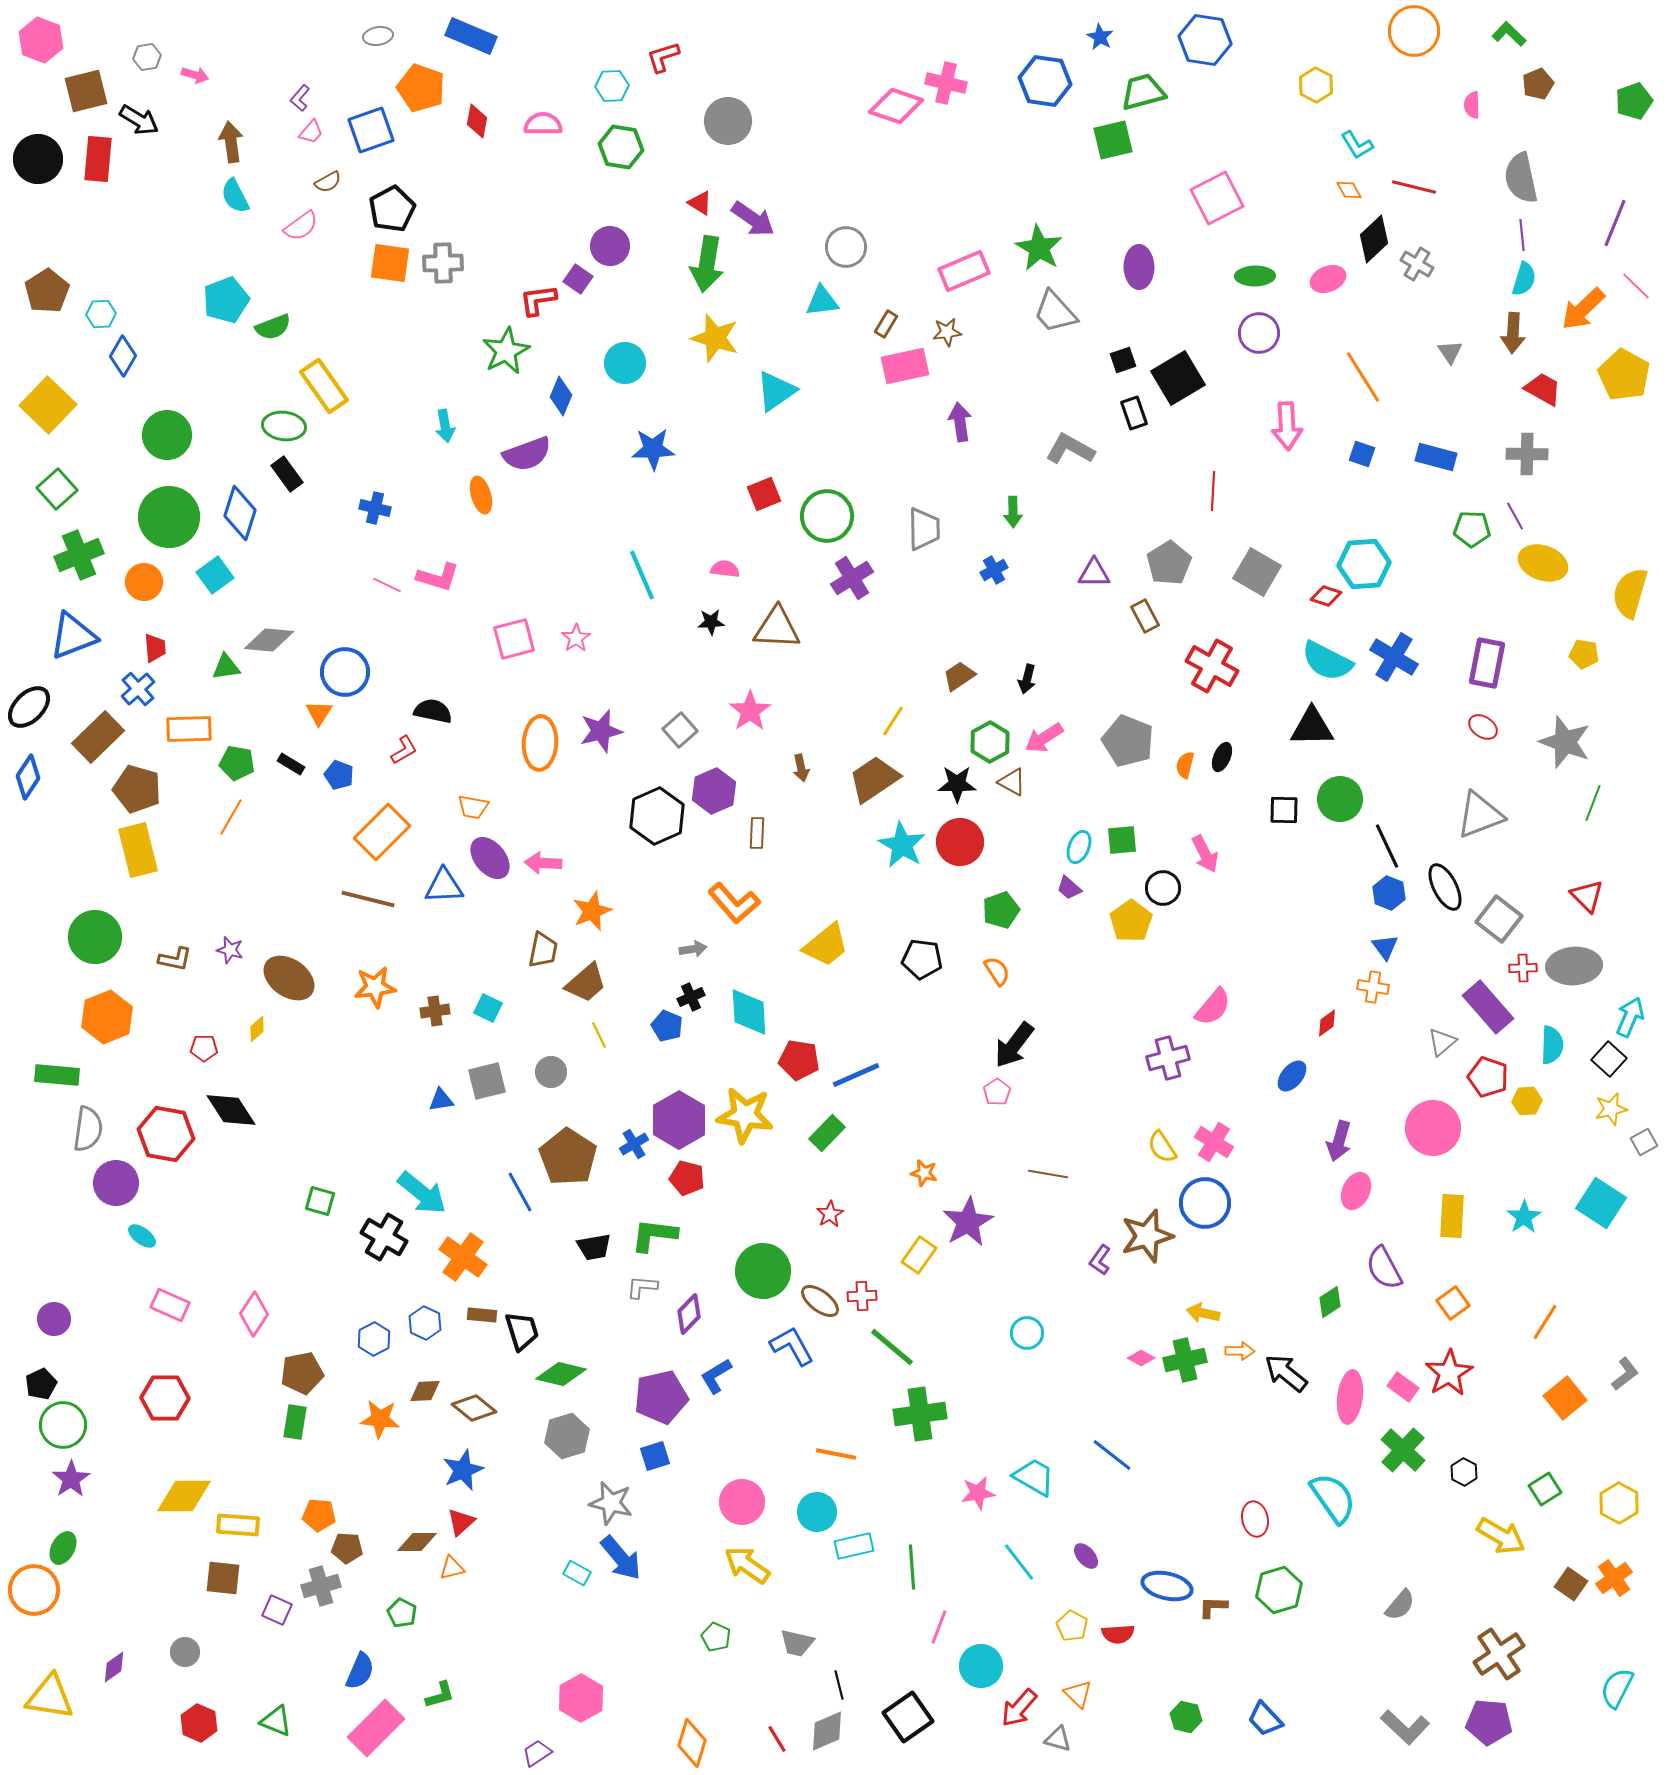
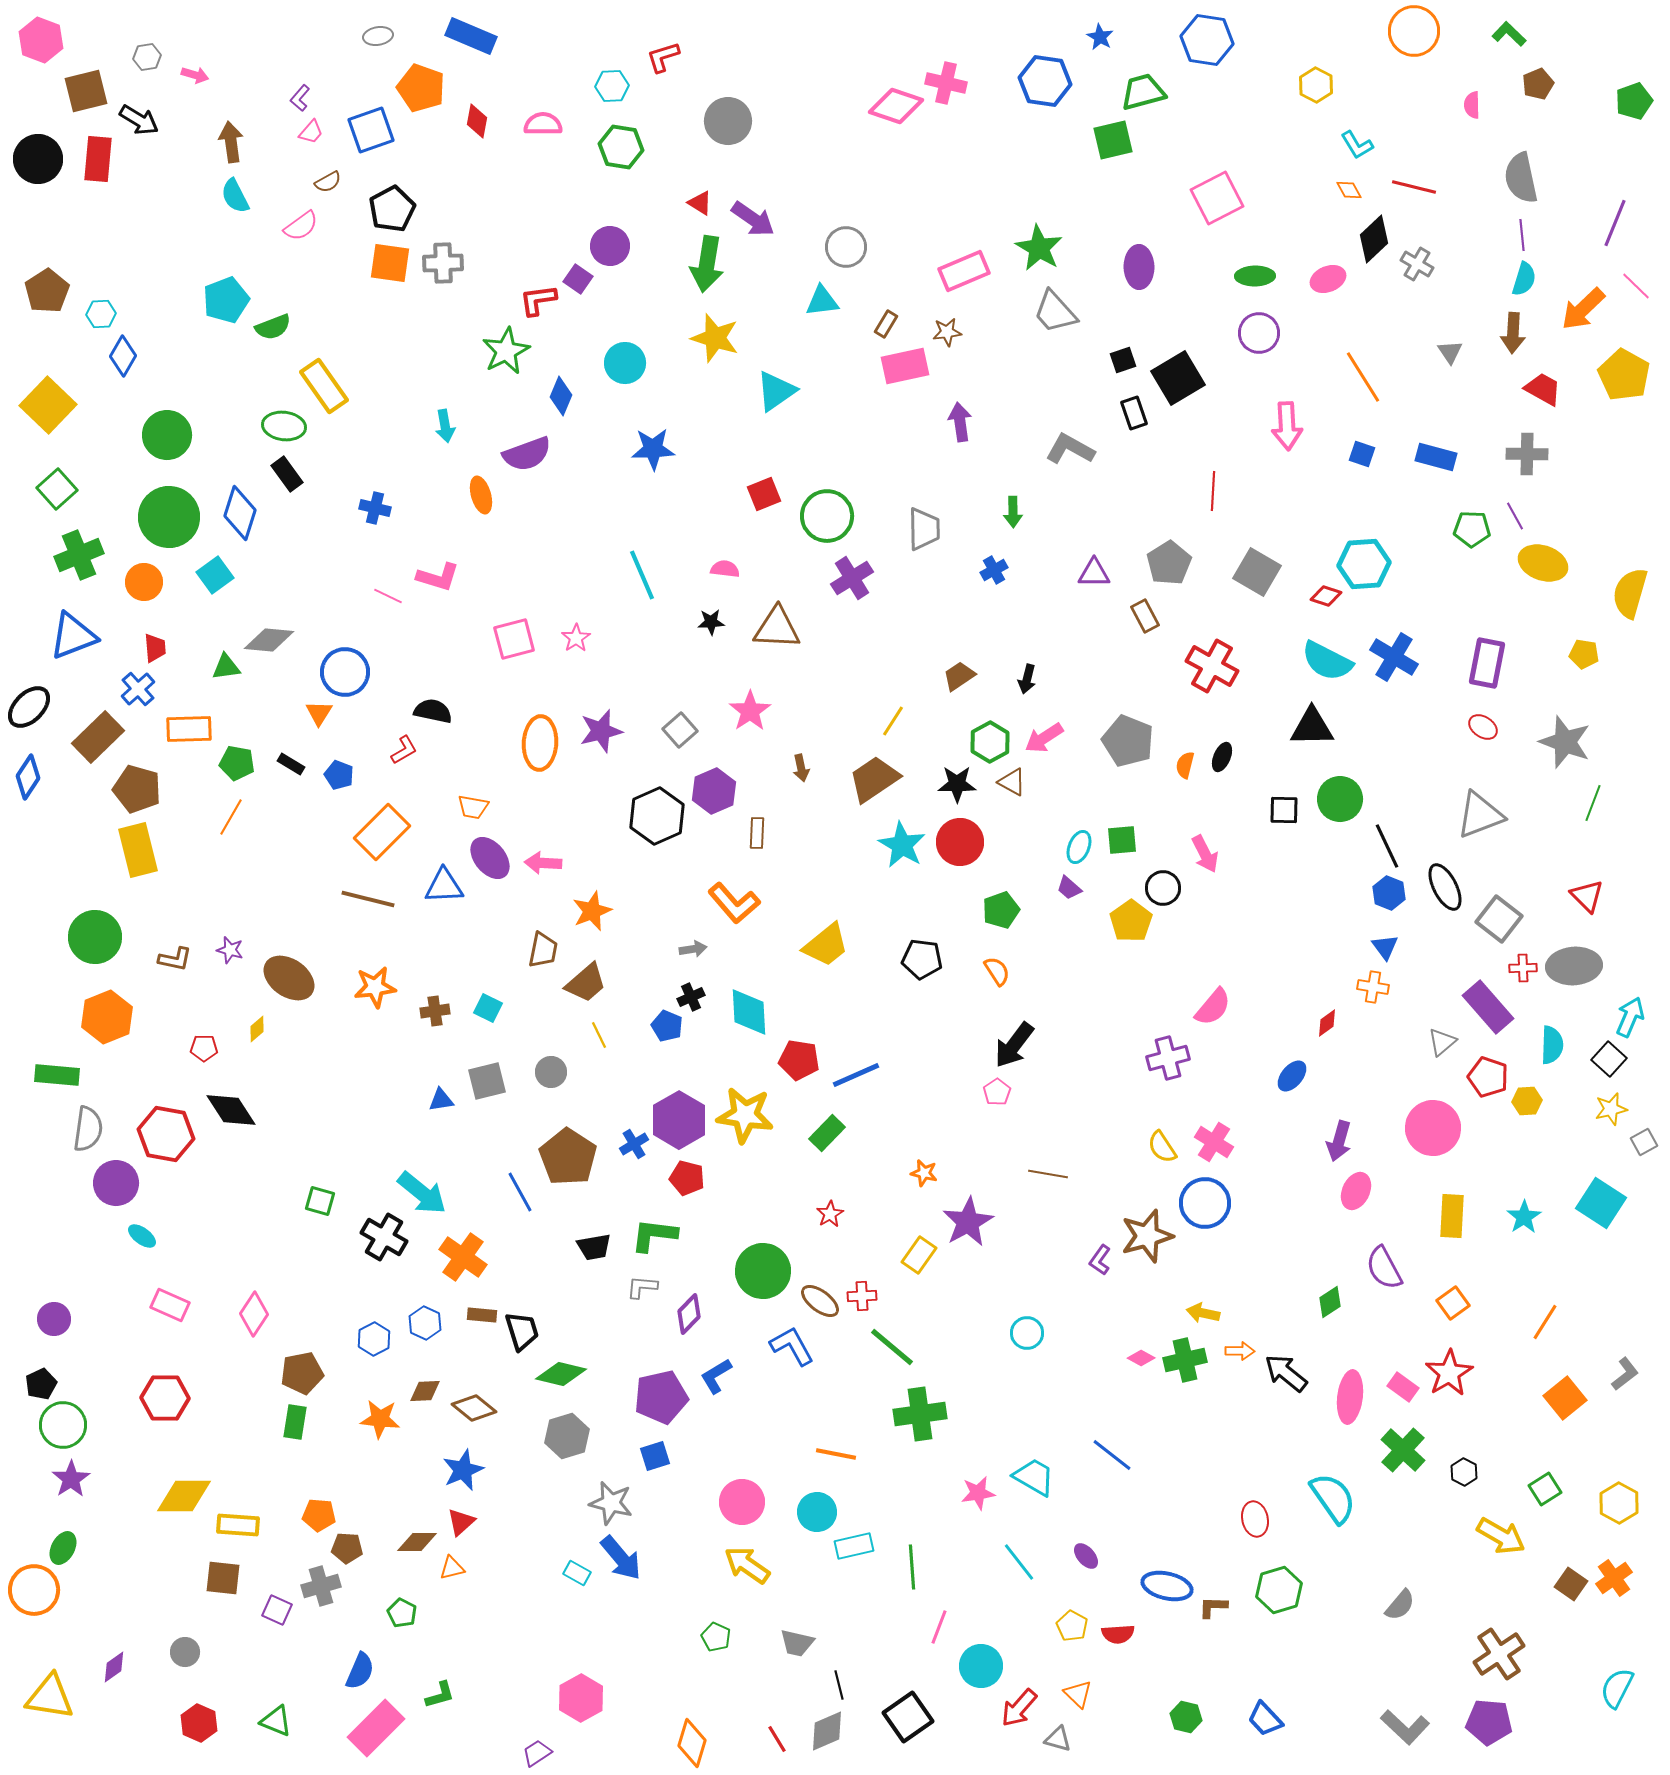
blue hexagon at (1205, 40): moved 2 px right
pink line at (387, 585): moved 1 px right, 11 px down
